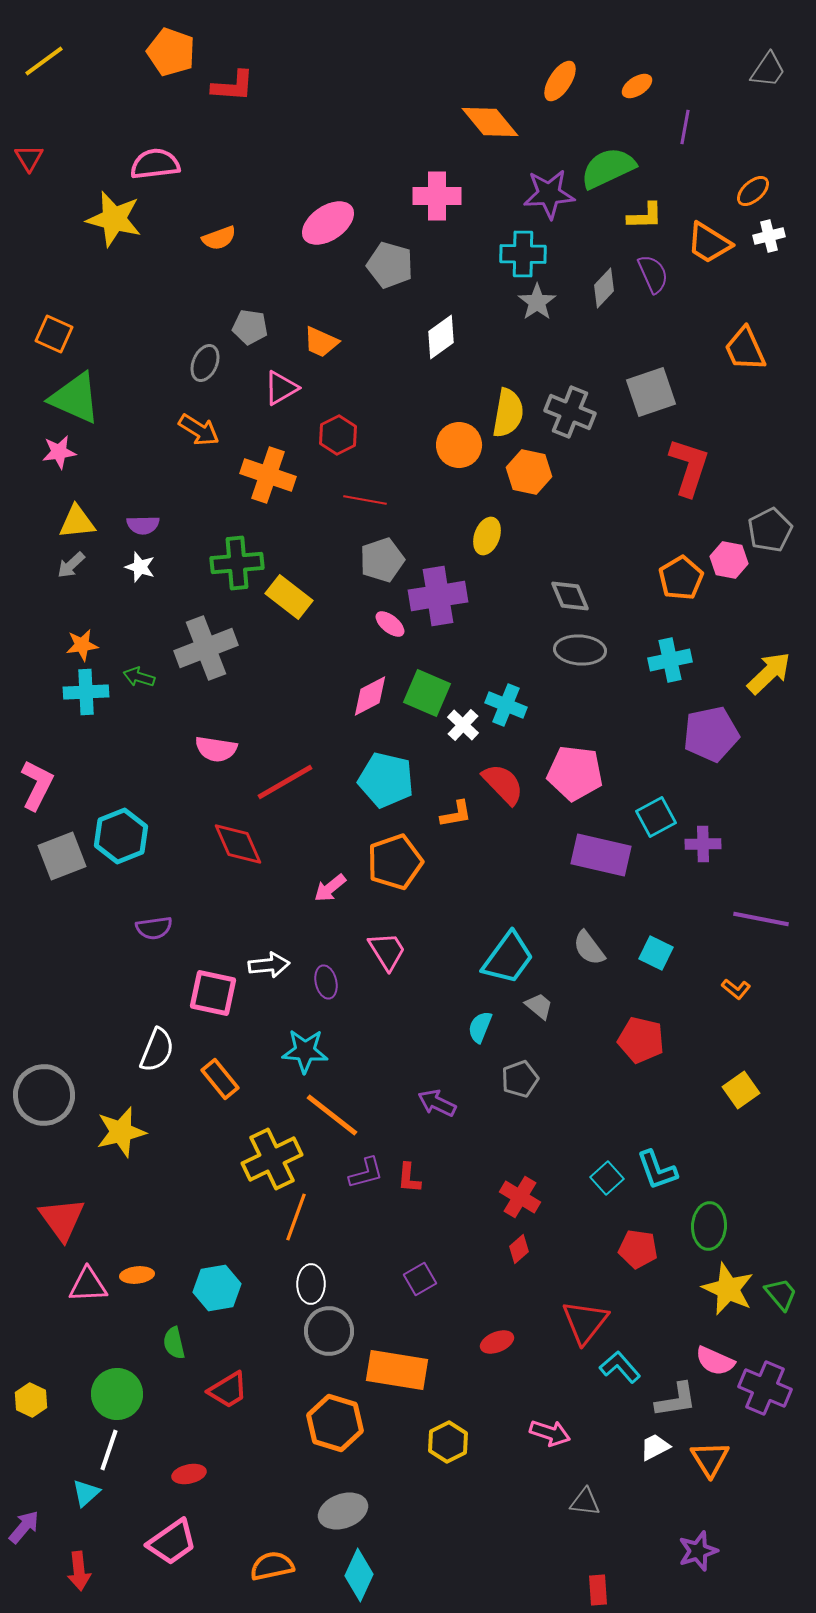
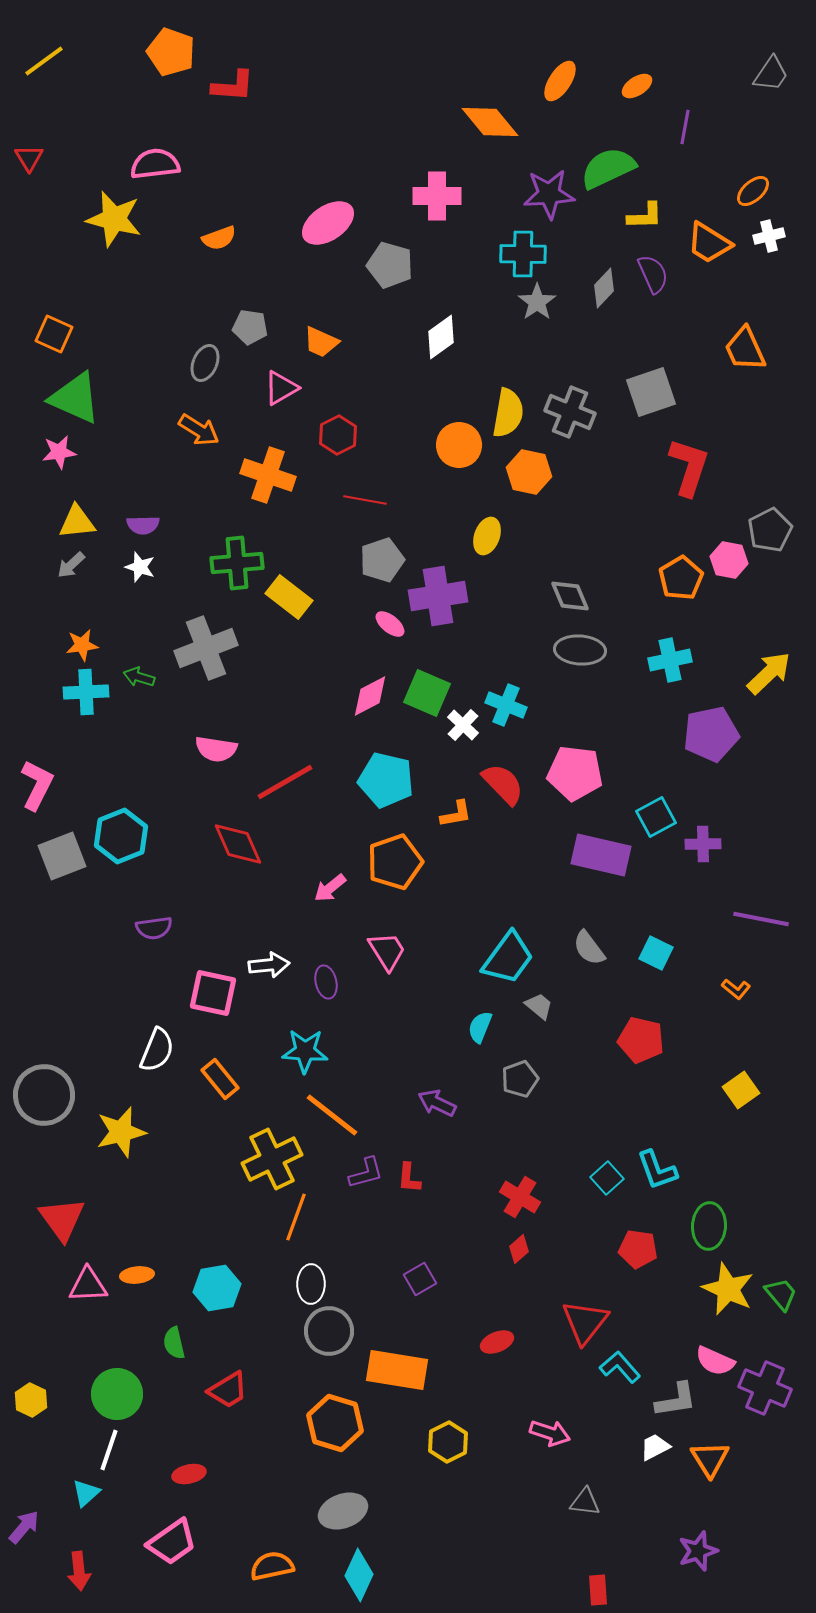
gray trapezoid at (768, 70): moved 3 px right, 4 px down
